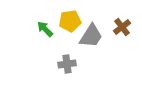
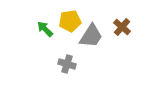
brown cross: rotated 12 degrees counterclockwise
gray cross: rotated 24 degrees clockwise
